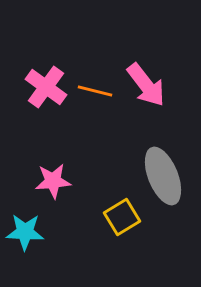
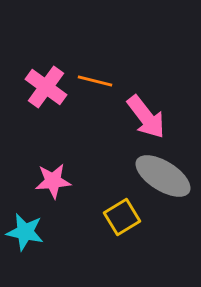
pink arrow: moved 32 px down
orange line: moved 10 px up
gray ellipse: rotated 36 degrees counterclockwise
cyan star: rotated 9 degrees clockwise
